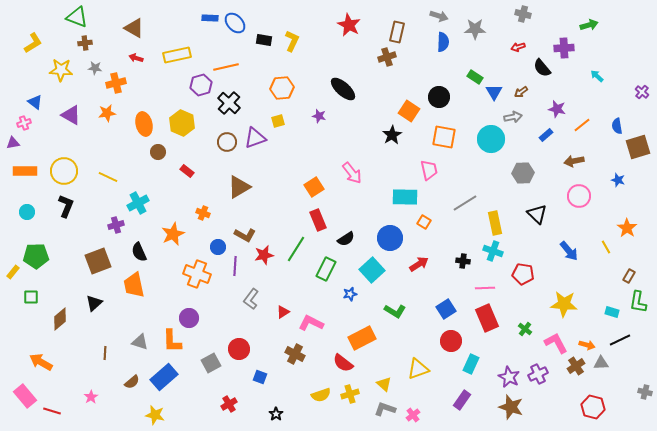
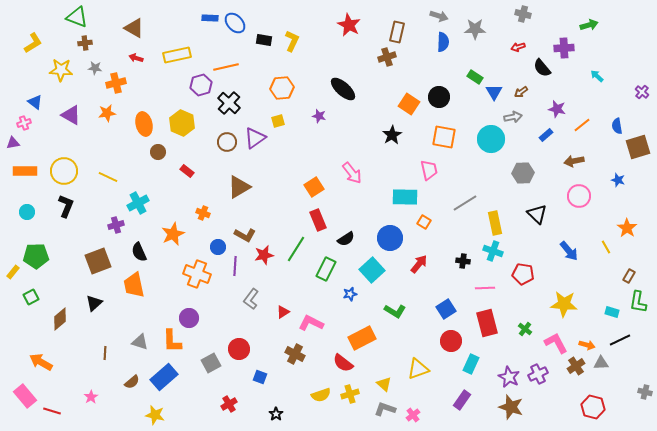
orange square at (409, 111): moved 7 px up
purple triangle at (255, 138): rotated 15 degrees counterclockwise
red arrow at (419, 264): rotated 18 degrees counterclockwise
green square at (31, 297): rotated 28 degrees counterclockwise
red rectangle at (487, 318): moved 5 px down; rotated 8 degrees clockwise
